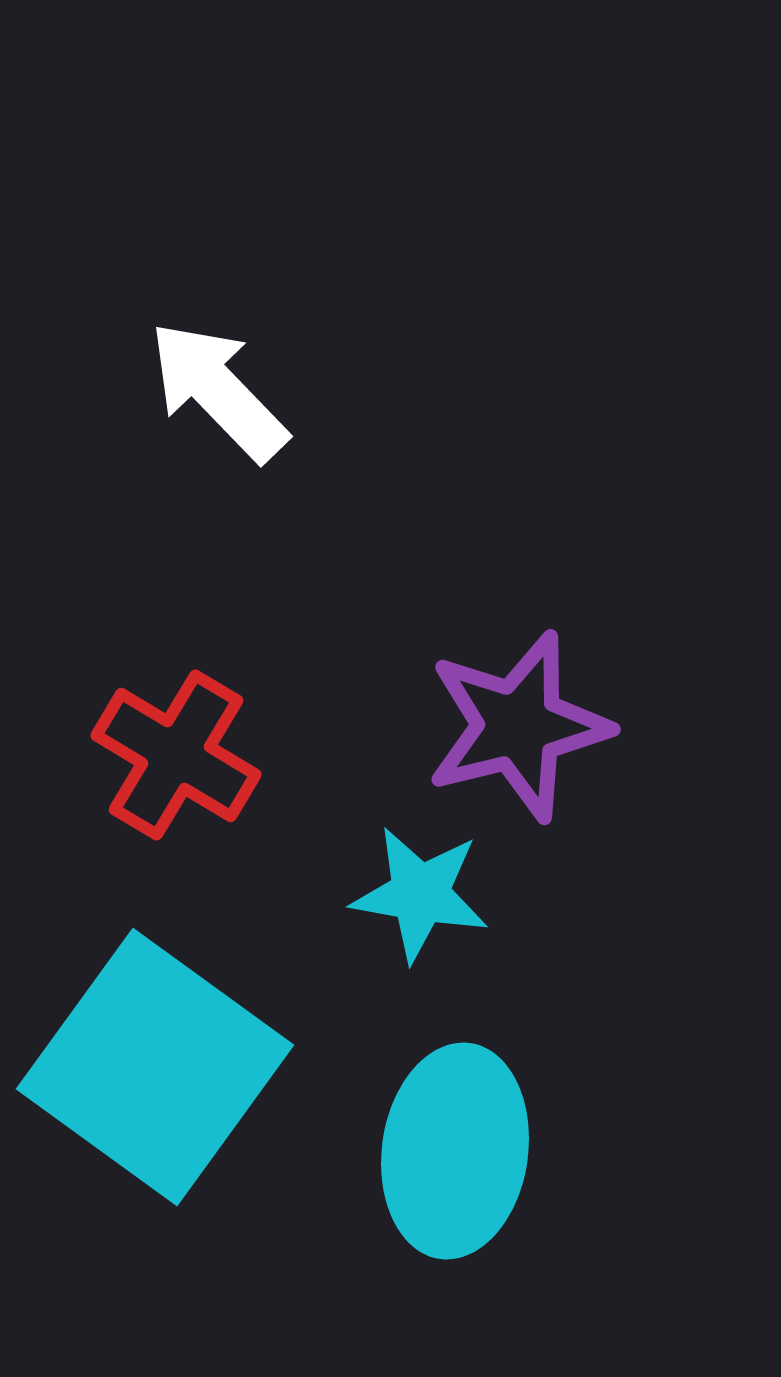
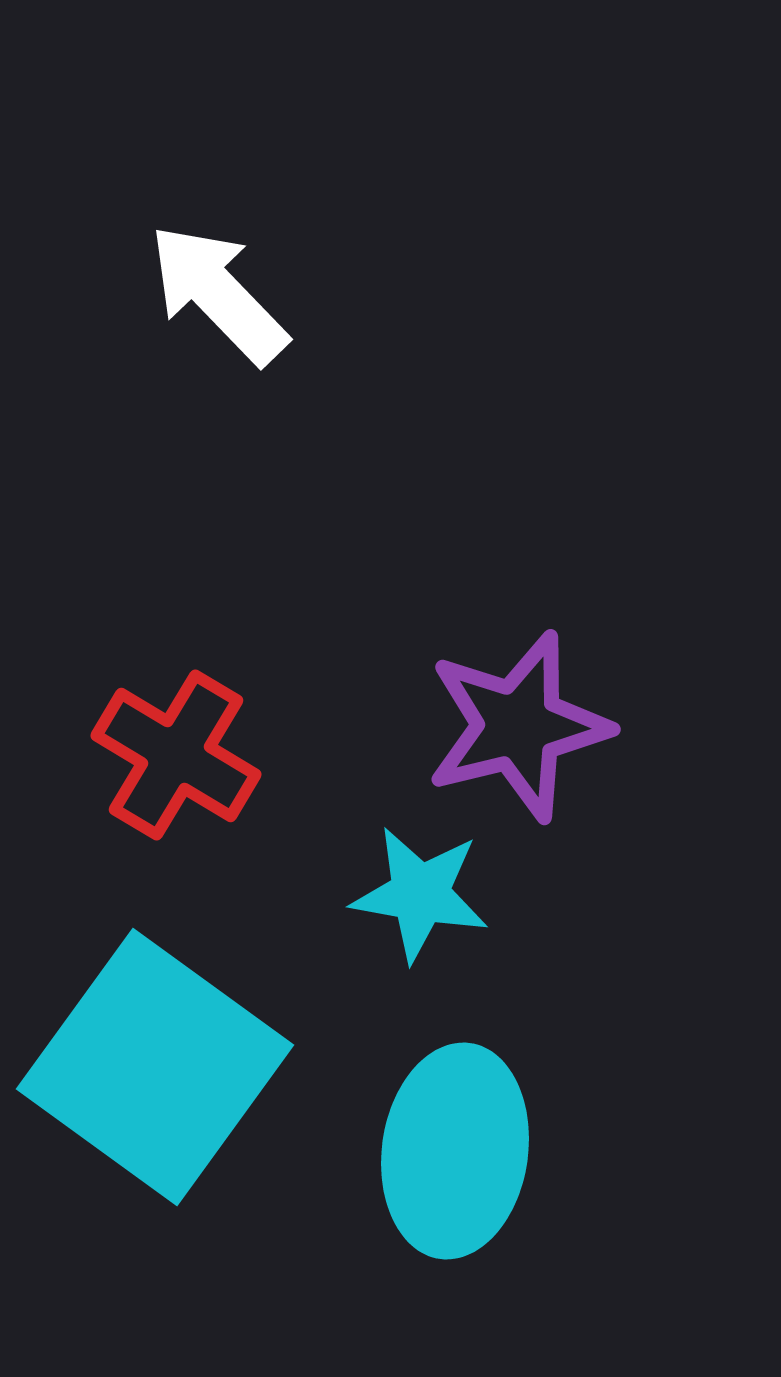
white arrow: moved 97 px up
